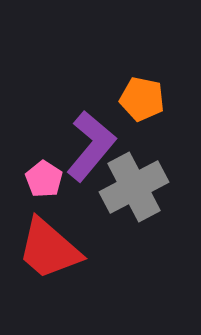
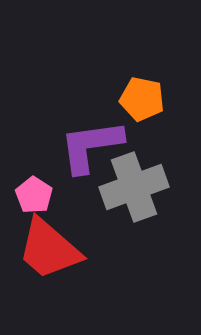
purple L-shape: rotated 138 degrees counterclockwise
pink pentagon: moved 10 px left, 16 px down
gray cross: rotated 8 degrees clockwise
